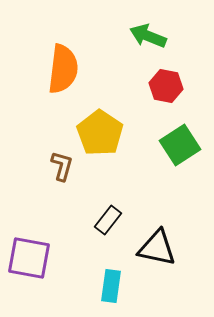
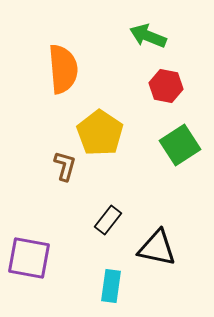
orange semicircle: rotated 12 degrees counterclockwise
brown L-shape: moved 3 px right
